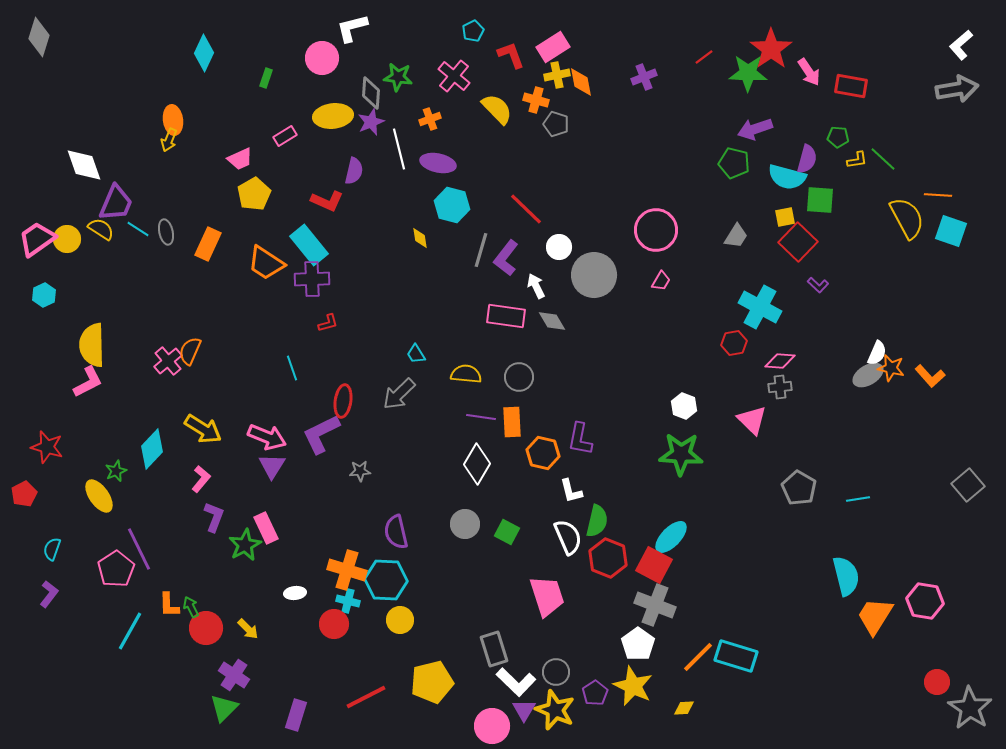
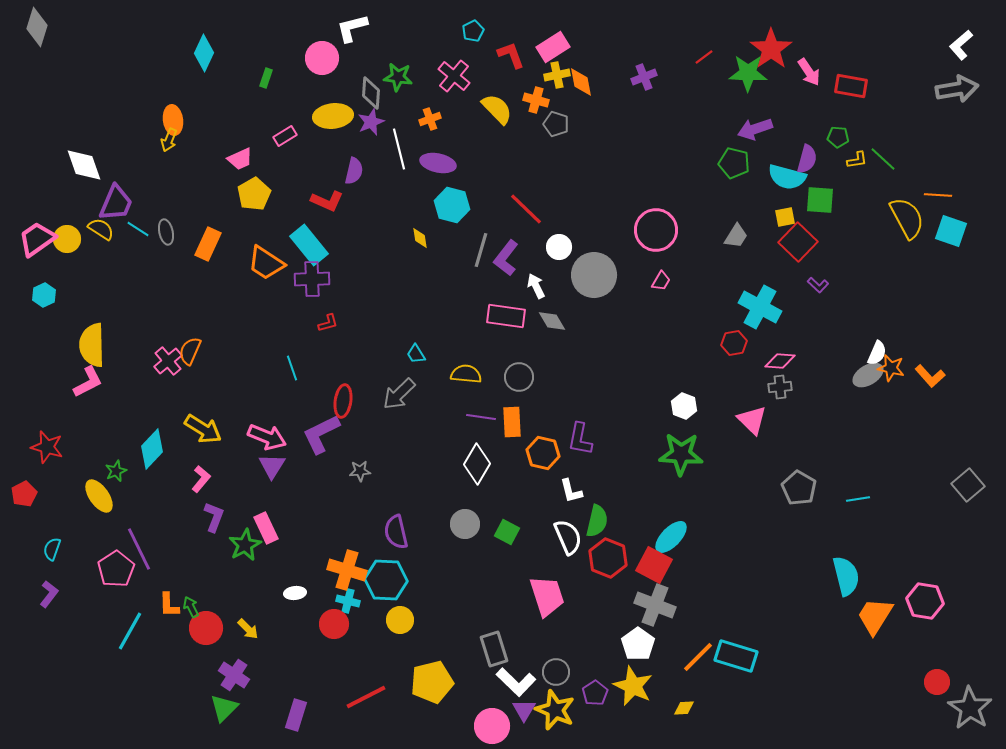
gray diamond at (39, 37): moved 2 px left, 10 px up
